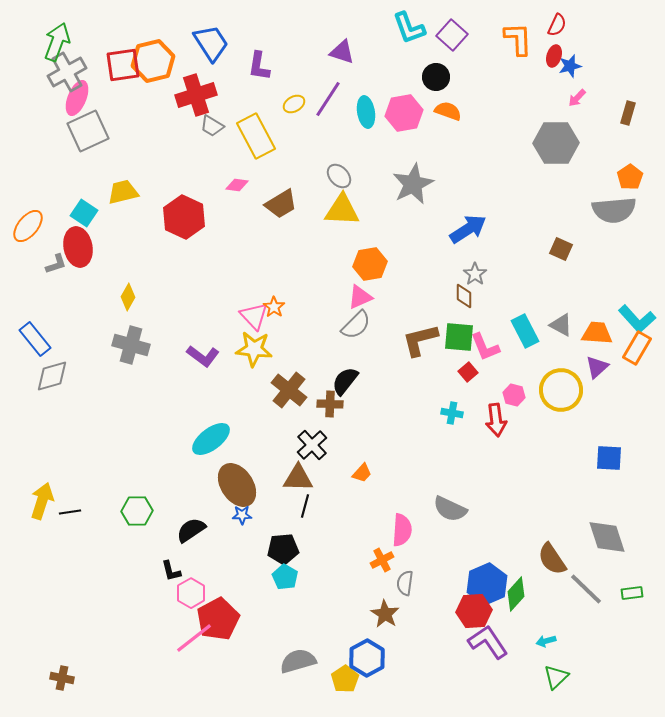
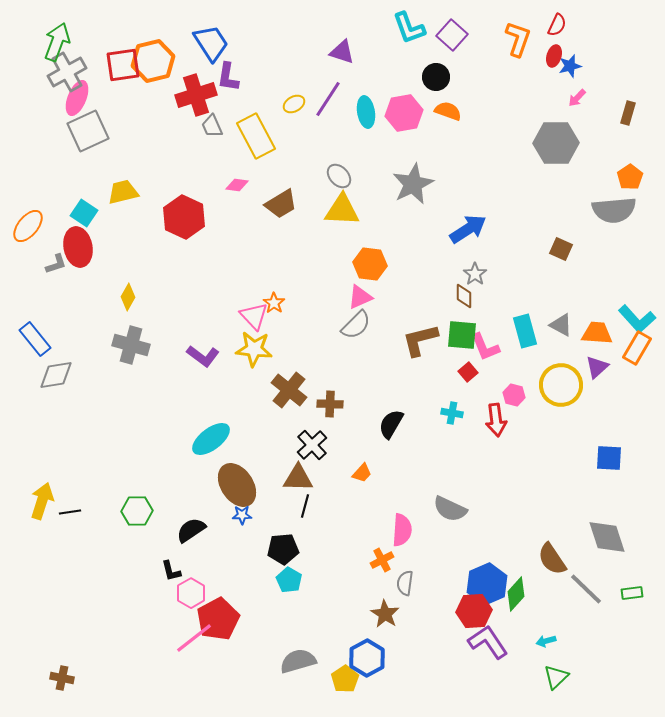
orange L-shape at (518, 39): rotated 21 degrees clockwise
purple L-shape at (259, 66): moved 31 px left, 11 px down
gray trapezoid at (212, 126): rotated 35 degrees clockwise
orange hexagon at (370, 264): rotated 16 degrees clockwise
orange star at (274, 307): moved 4 px up
cyan rectangle at (525, 331): rotated 12 degrees clockwise
green square at (459, 337): moved 3 px right, 2 px up
gray diamond at (52, 376): moved 4 px right, 1 px up; rotated 6 degrees clockwise
black semicircle at (345, 381): moved 46 px right, 43 px down; rotated 8 degrees counterclockwise
yellow circle at (561, 390): moved 5 px up
cyan pentagon at (285, 577): moved 4 px right, 3 px down
